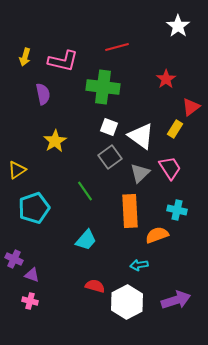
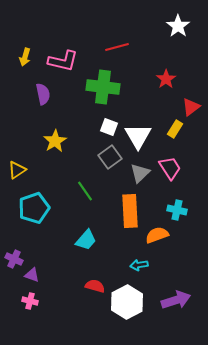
white triangle: moved 3 px left; rotated 24 degrees clockwise
